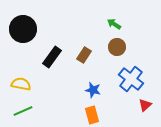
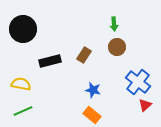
green arrow: rotated 128 degrees counterclockwise
black rectangle: moved 2 px left, 4 px down; rotated 40 degrees clockwise
blue cross: moved 7 px right, 3 px down
orange rectangle: rotated 36 degrees counterclockwise
